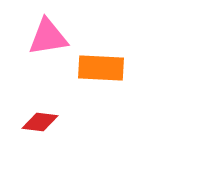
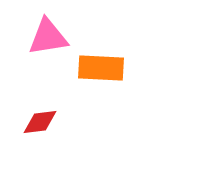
red diamond: rotated 15 degrees counterclockwise
